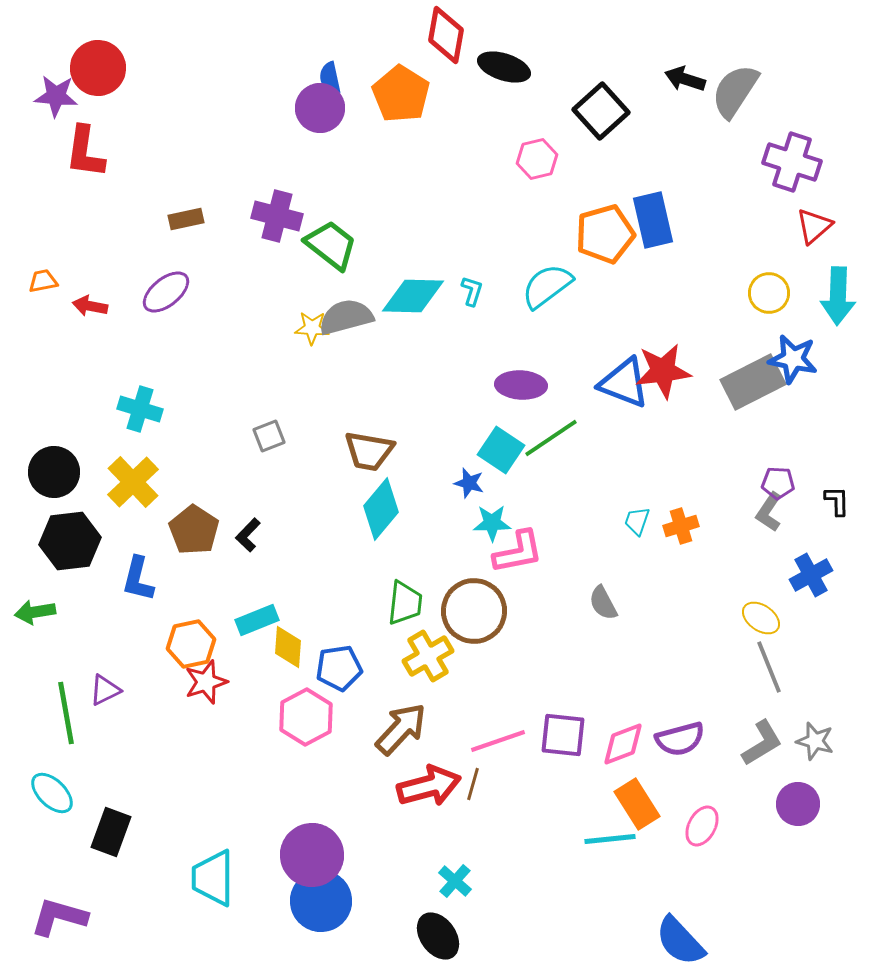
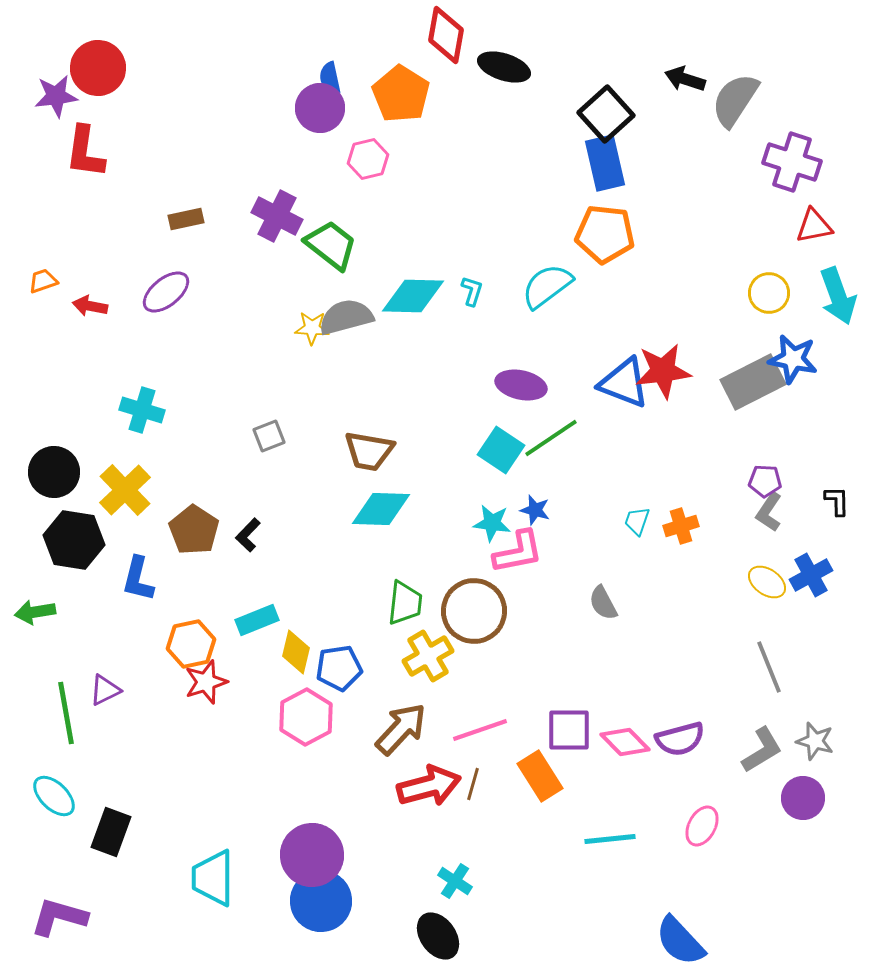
gray semicircle at (735, 91): moved 9 px down
purple star at (56, 96): rotated 12 degrees counterclockwise
black square at (601, 111): moved 5 px right, 3 px down
pink hexagon at (537, 159): moved 169 px left
purple cross at (277, 216): rotated 12 degrees clockwise
blue rectangle at (653, 220): moved 48 px left, 57 px up
red triangle at (814, 226): rotated 30 degrees clockwise
orange pentagon at (605, 234): rotated 22 degrees clockwise
orange trapezoid at (43, 281): rotated 8 degrees counterclockwise
cyan arrow at (838, 296): rotated 22 degrees counterclockwise
purple ellipse at (521, 385): rotated 9 degrees clockwise
cyan cross at (140, 409): moved 2 px right, 1 px down
yellow cross at (133, 482): moved 8 px left, 8 px down
blue star at (469, 483): moved 66 px right, 27 px down
purple pentagon at (778, 483): moved 13 px left, 2 px up
cyan diamond at (381, 509): rotated 52 degrees clockwise
cyan star at (492, 523): rotated 9 degrees clockwise
black hexagon at (70, 541): moved 4 px right, 1 px up; rotated 16 degrees clockwise
yellow ellipse at (761, 618): moved 6 px right, 36 px up
yellow diamond at (288, 647): moved 8 px right, 5 px down; rotated 9 degrees clockwise
purple square at (563, 735): moved 6 px right, 5 px up; rotated 6 degrees counterclockwise
pink line at (498, 741): moved 18 px left, 11 px up
gray L-shape at (762, 743): moved 7 px down
pink diamond at (623, 744): moved 2 px right, 2 px up; rotated 66 degrees clockwise
cyan ellipse at (52, 793): moved 2 px right, 3 px down
orange rectangle at (637, 804): moved 97 px left, 28 px up
purple circle at (798, 804): moved 5 px right, 6 px up
cyan cross at (455, 881): rotated 8 degrees counterclockwise
